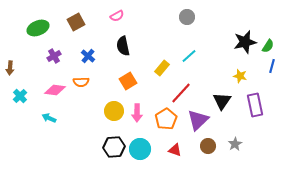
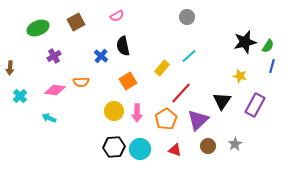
blue cross: moved 13 px right
purple rectangle: rotated 40 degrees clockwise
